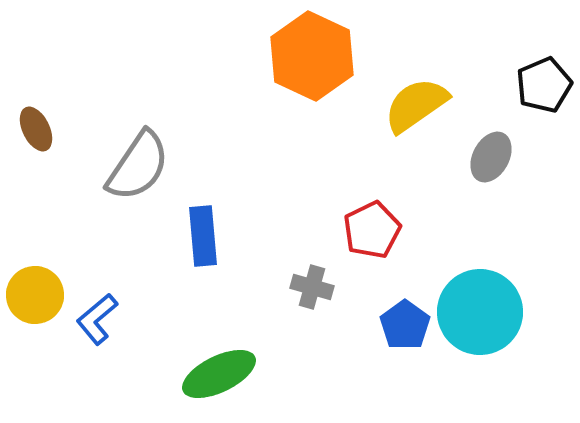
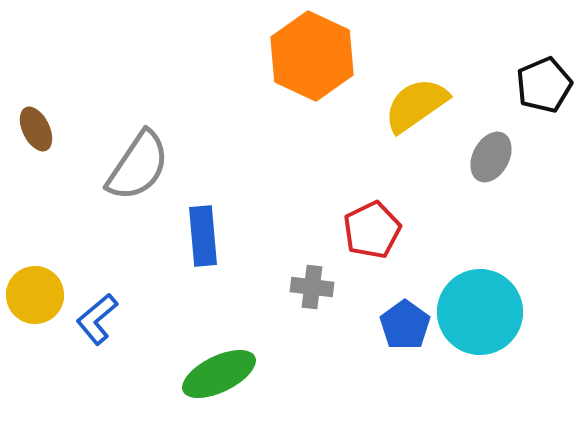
gray cross: rotated 9 degrees counterclockwise
